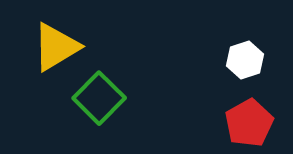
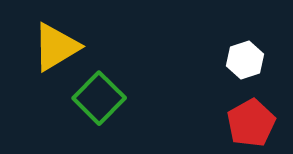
red pentagon: moved 2 px right
